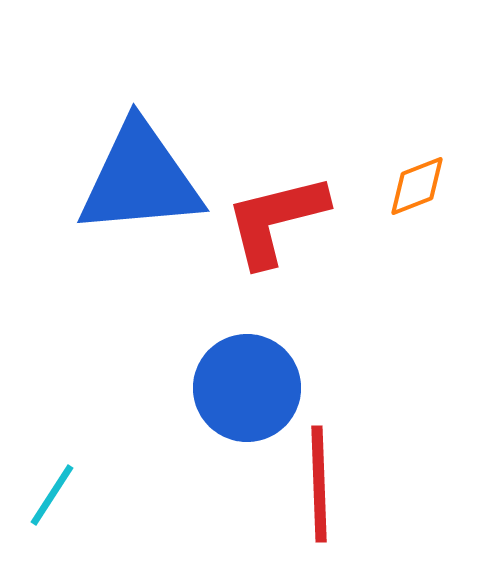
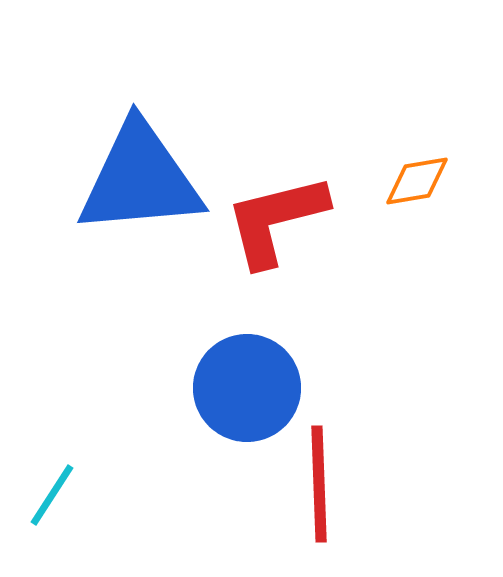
orange diamond: moved 5 px up; rotated 12 degrees clockwise
